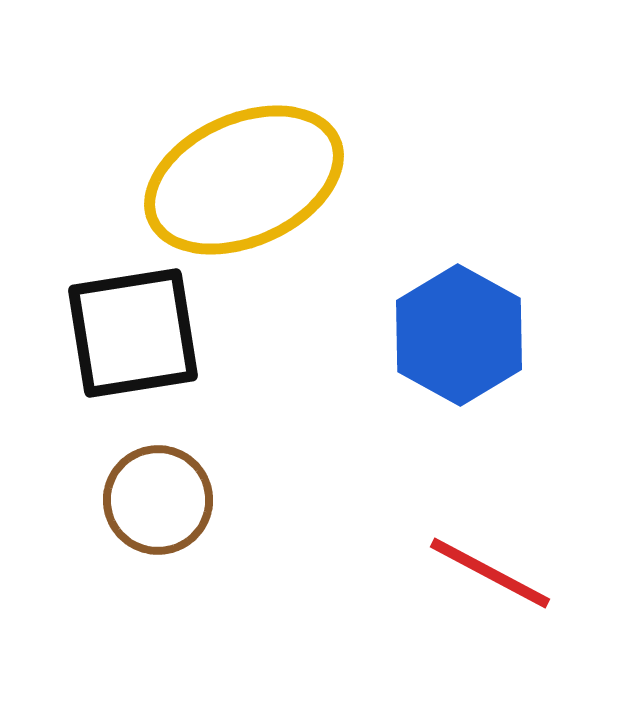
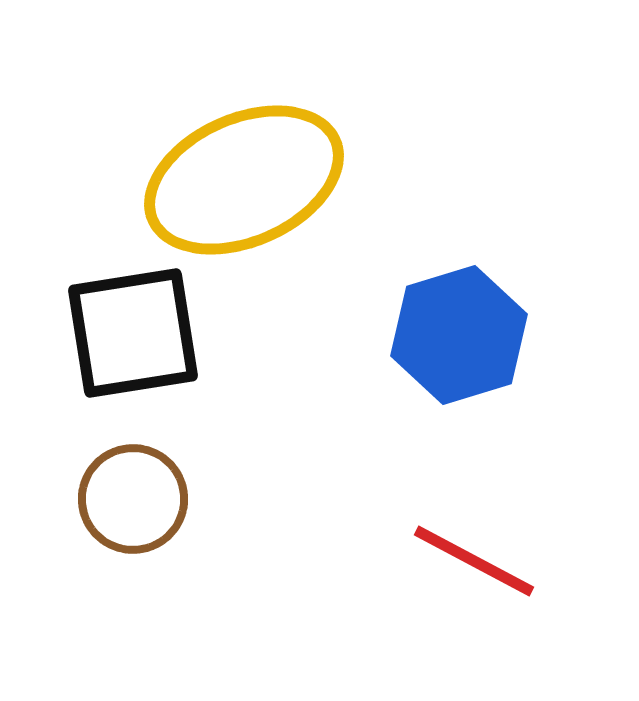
blue hexagon: rotated 14 degrees clockwise
brown circle: moved 25 px left, 1 px up
red line: moved 16 px left, 12 px up
